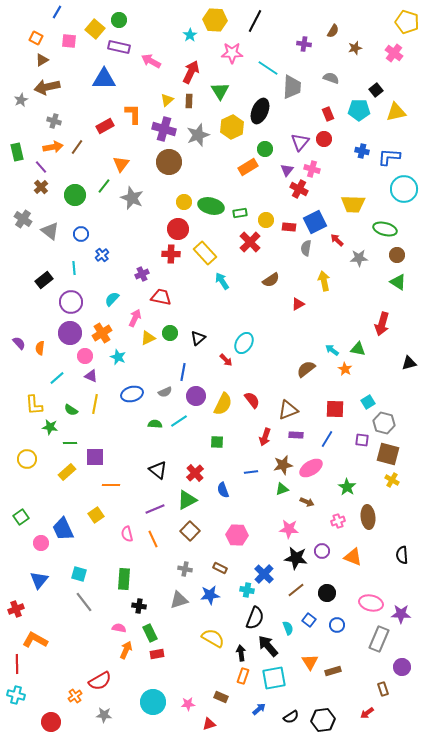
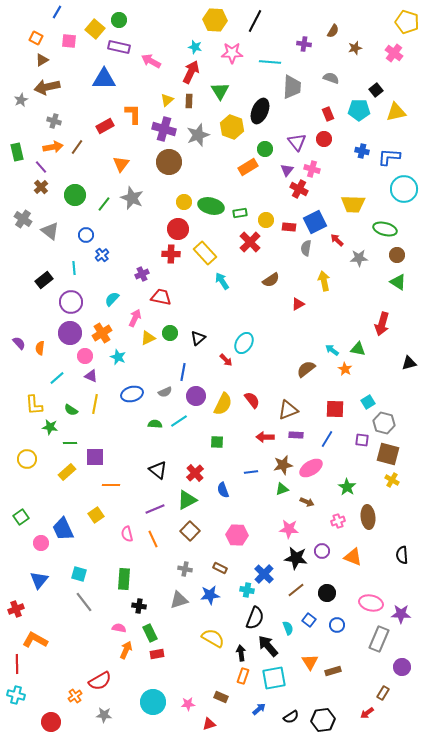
cyan star at (190, 35): moved 5 px right, 12 px down; rotated 24 degrees counterclockwise
cyan line at (268, 68): moved 2 px right, 6 px up; rotated 30 degrees counterclockwise
yellow hexagon at (232, 127): rotated 15 degrees counterclockwise
purple triangle at (300, 142): moved 3 px left; rotated 18 degrees counterclockwise
green line at (104, 186): moved 18 px down
blue circle at (81, 234): moved 5 px right, 1 px down
red arrow at (265, 437): rotated 72 degrees clockwise
brown rectangle at (383, 689): moved 4 px down; rotated 48 degrees clockwise
